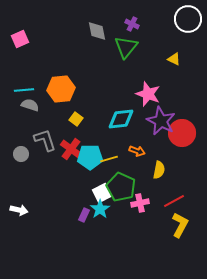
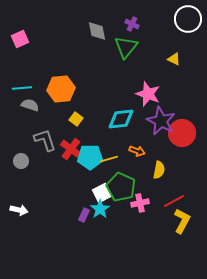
cyan line: moved 2 px left, 2 px up
gray circle: moved 7 px down
yellow L-shape: moved 2 px right, 4 px up
